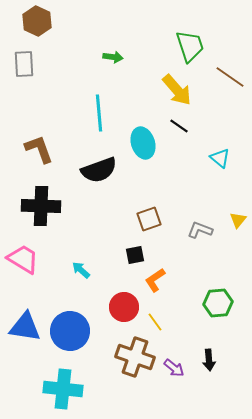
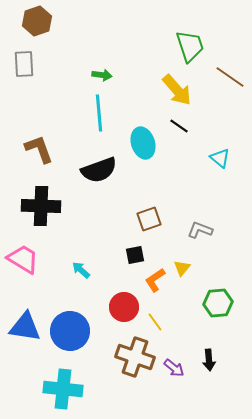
brown hexagon: rotated 16 degrees clockwise
green arrow: moved 11 px left, 18 px down
yellow triangle: moved 56 px left, 48 px down
